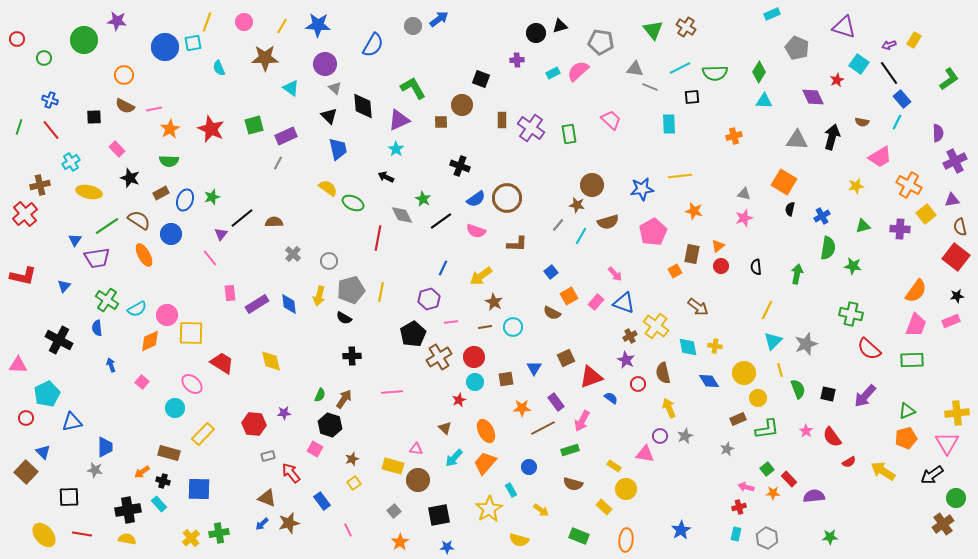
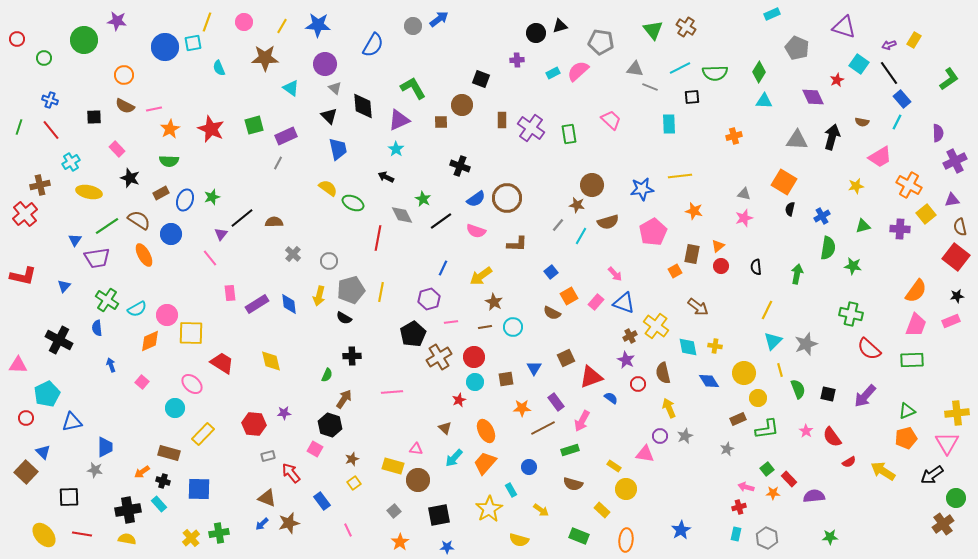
green semicircle at (320, 395): moved 7 px right, 20 px up
yellow rectangle at (604, 507): moved 2 px left, 3 px down
